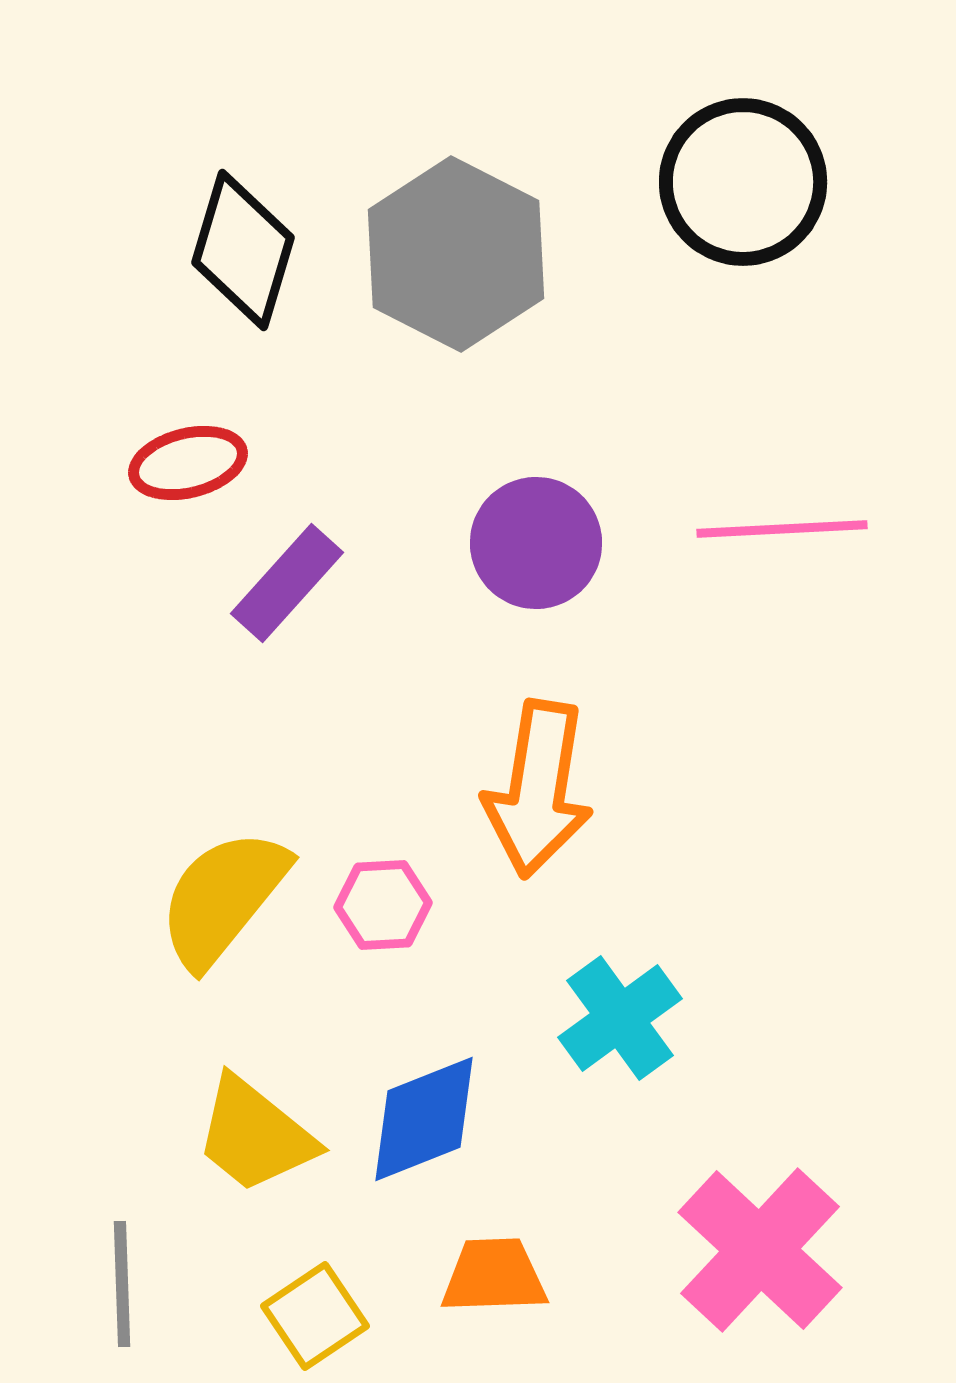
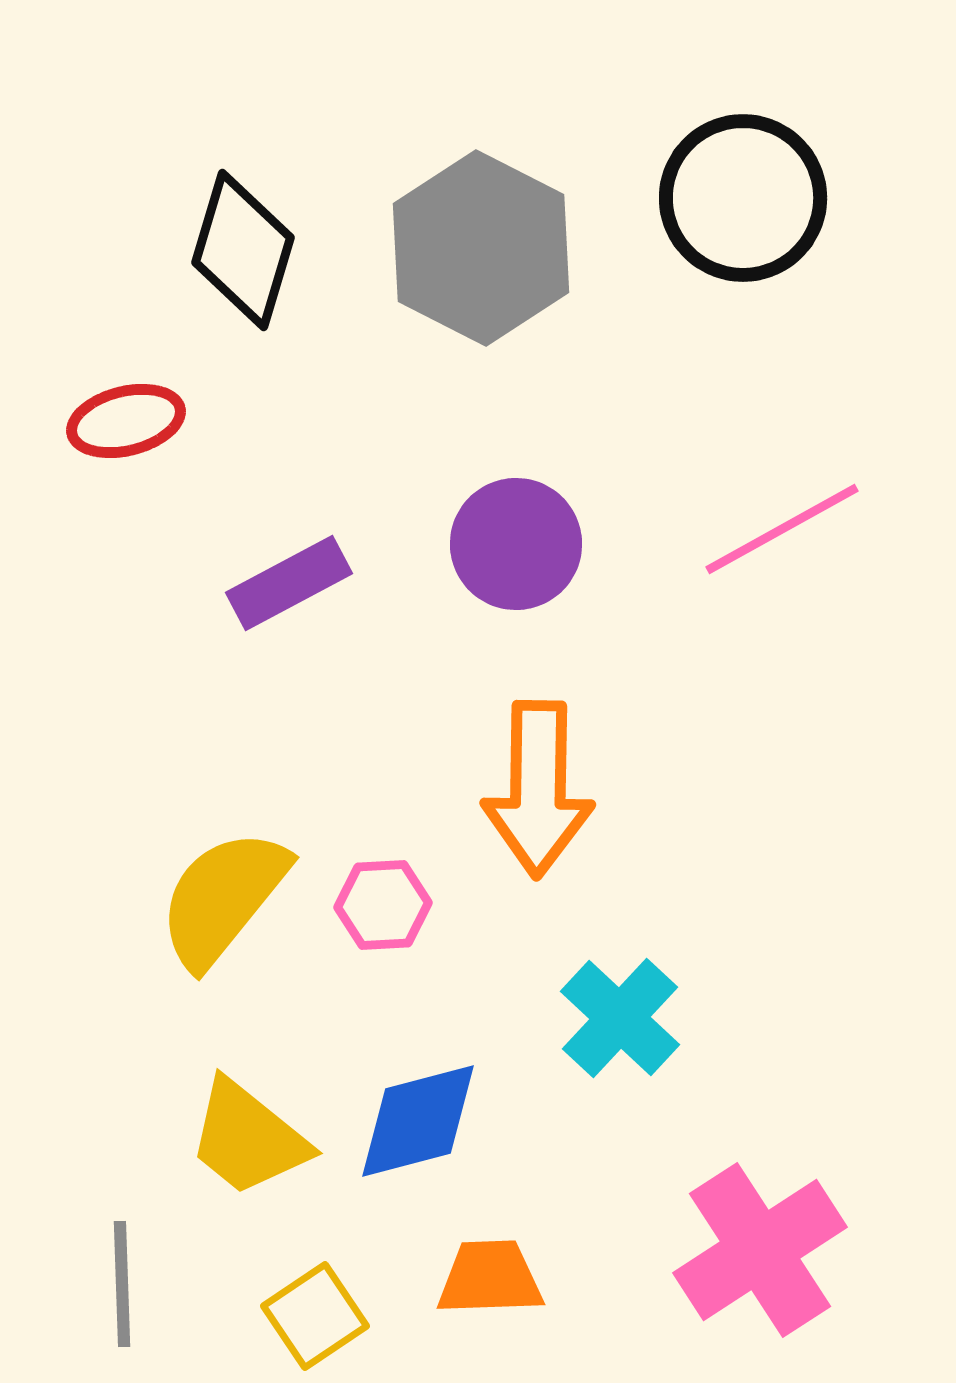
black circle: moved 16 px down
gray hexagon: moved 25 px right, 6 px up
red ellipse: moved 62 px left, 42 px up
pink line: rotated 26 degrees counterclockwise
purple circle: moved 20 px left, 1 px down
purple rectangle: moved 2 px right; rotated 20 degrees clockwise
orange arrow: rotated 8 degrees counterclockwise
cyan cross: rotated 11 degrees counterclockwise
blue diamond: moved 6 px left, 2 px down; rotated 7 degrees clockwise
yellow trapezoid: moved 7 px left, 3 px down
pink cross: rotated 14 degrees clockwise
orange trapezoid: moved 4 px left, 2 px down
